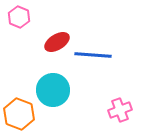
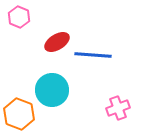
cyan circle: moved 1 px left
pink cross: moved 2 px left, 2 px up
